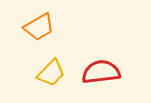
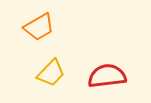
red semicircle: moved 6 px right, 4 px down
